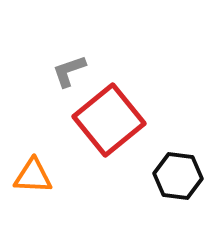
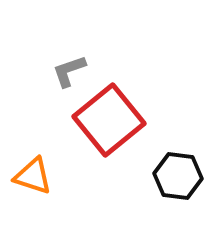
orange triangle: rotated 15 degrees clockwise
